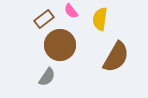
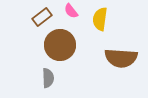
brown rectangle: moved 2 px left, 2 px up
brown semicircle: moved 5 px right, 1 px down; rotated 64 degrees clockwise
gray semicircle: moved 1 px right, 1 px down; rotated 36 degrees counterclockwise
